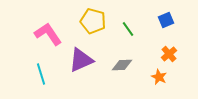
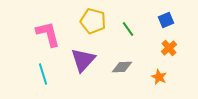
pink L-shape: rotated 20 degrees clockwise
orange cross: moved 6 px up
purple triangle: moved 2 px right; rotated 24 degrees counterclockwise
gray diamond: moved 2 px down
cyan line: moved 2 px right
